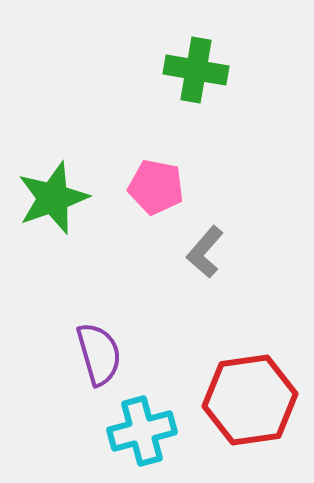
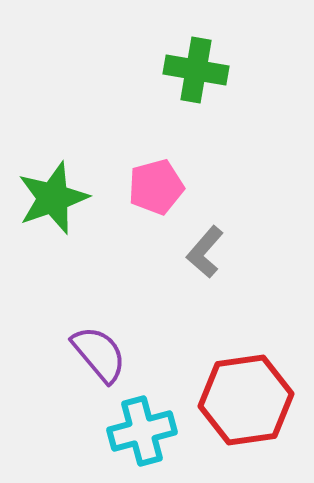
pink pentagon: rotated 26 degrees counterclockwise
purple semicircle: rotated 24 degrees counterclockwise
red hexagon: moved 4 px left
